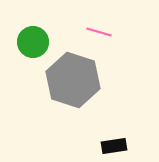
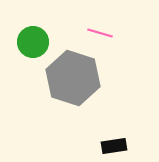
pink line: moved 1 px right, 1 px down
gray hexagon: moved 2 px up
